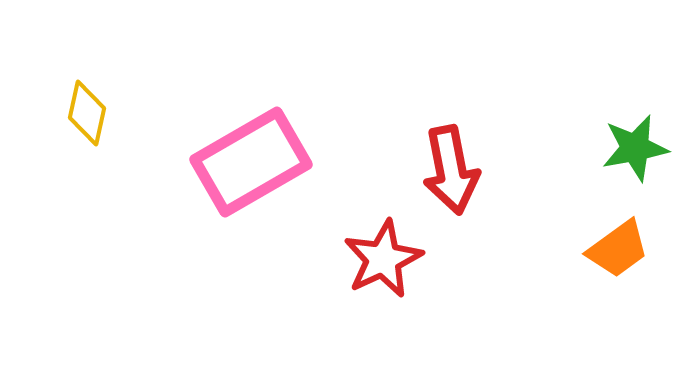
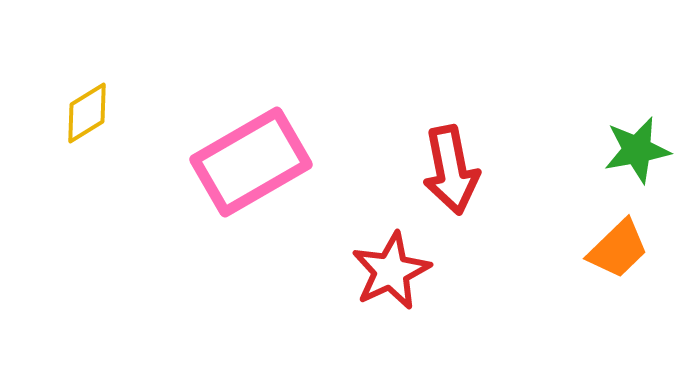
yellow diamond: rotated 46 degrees clockwise
green star: moved 2 px right, 2 px down
orange trapezoid: rotated 8 degrees counterclockwise
red star: moved 8 px right, 12 px down
